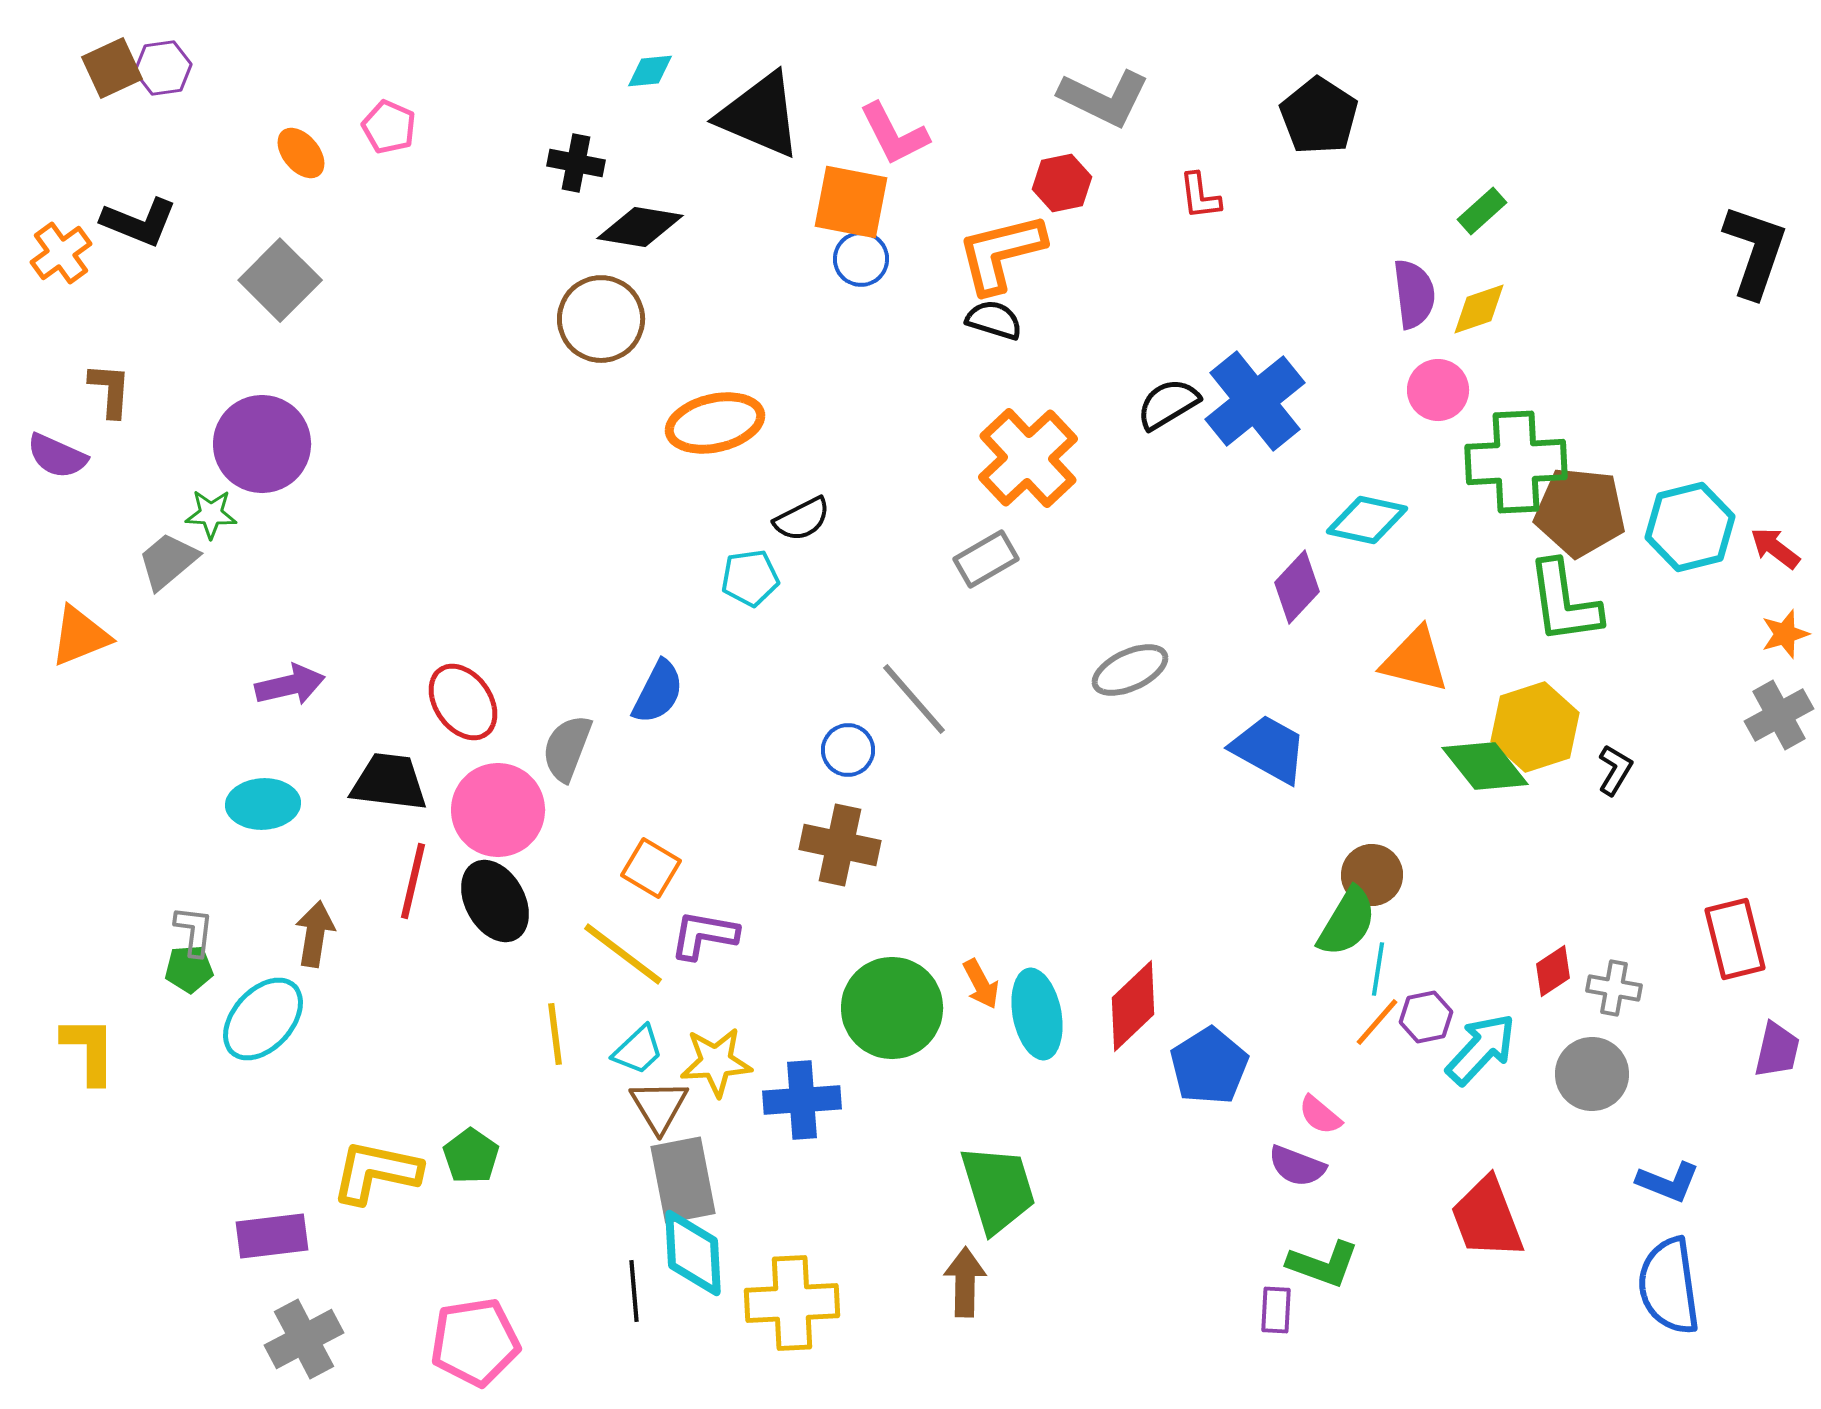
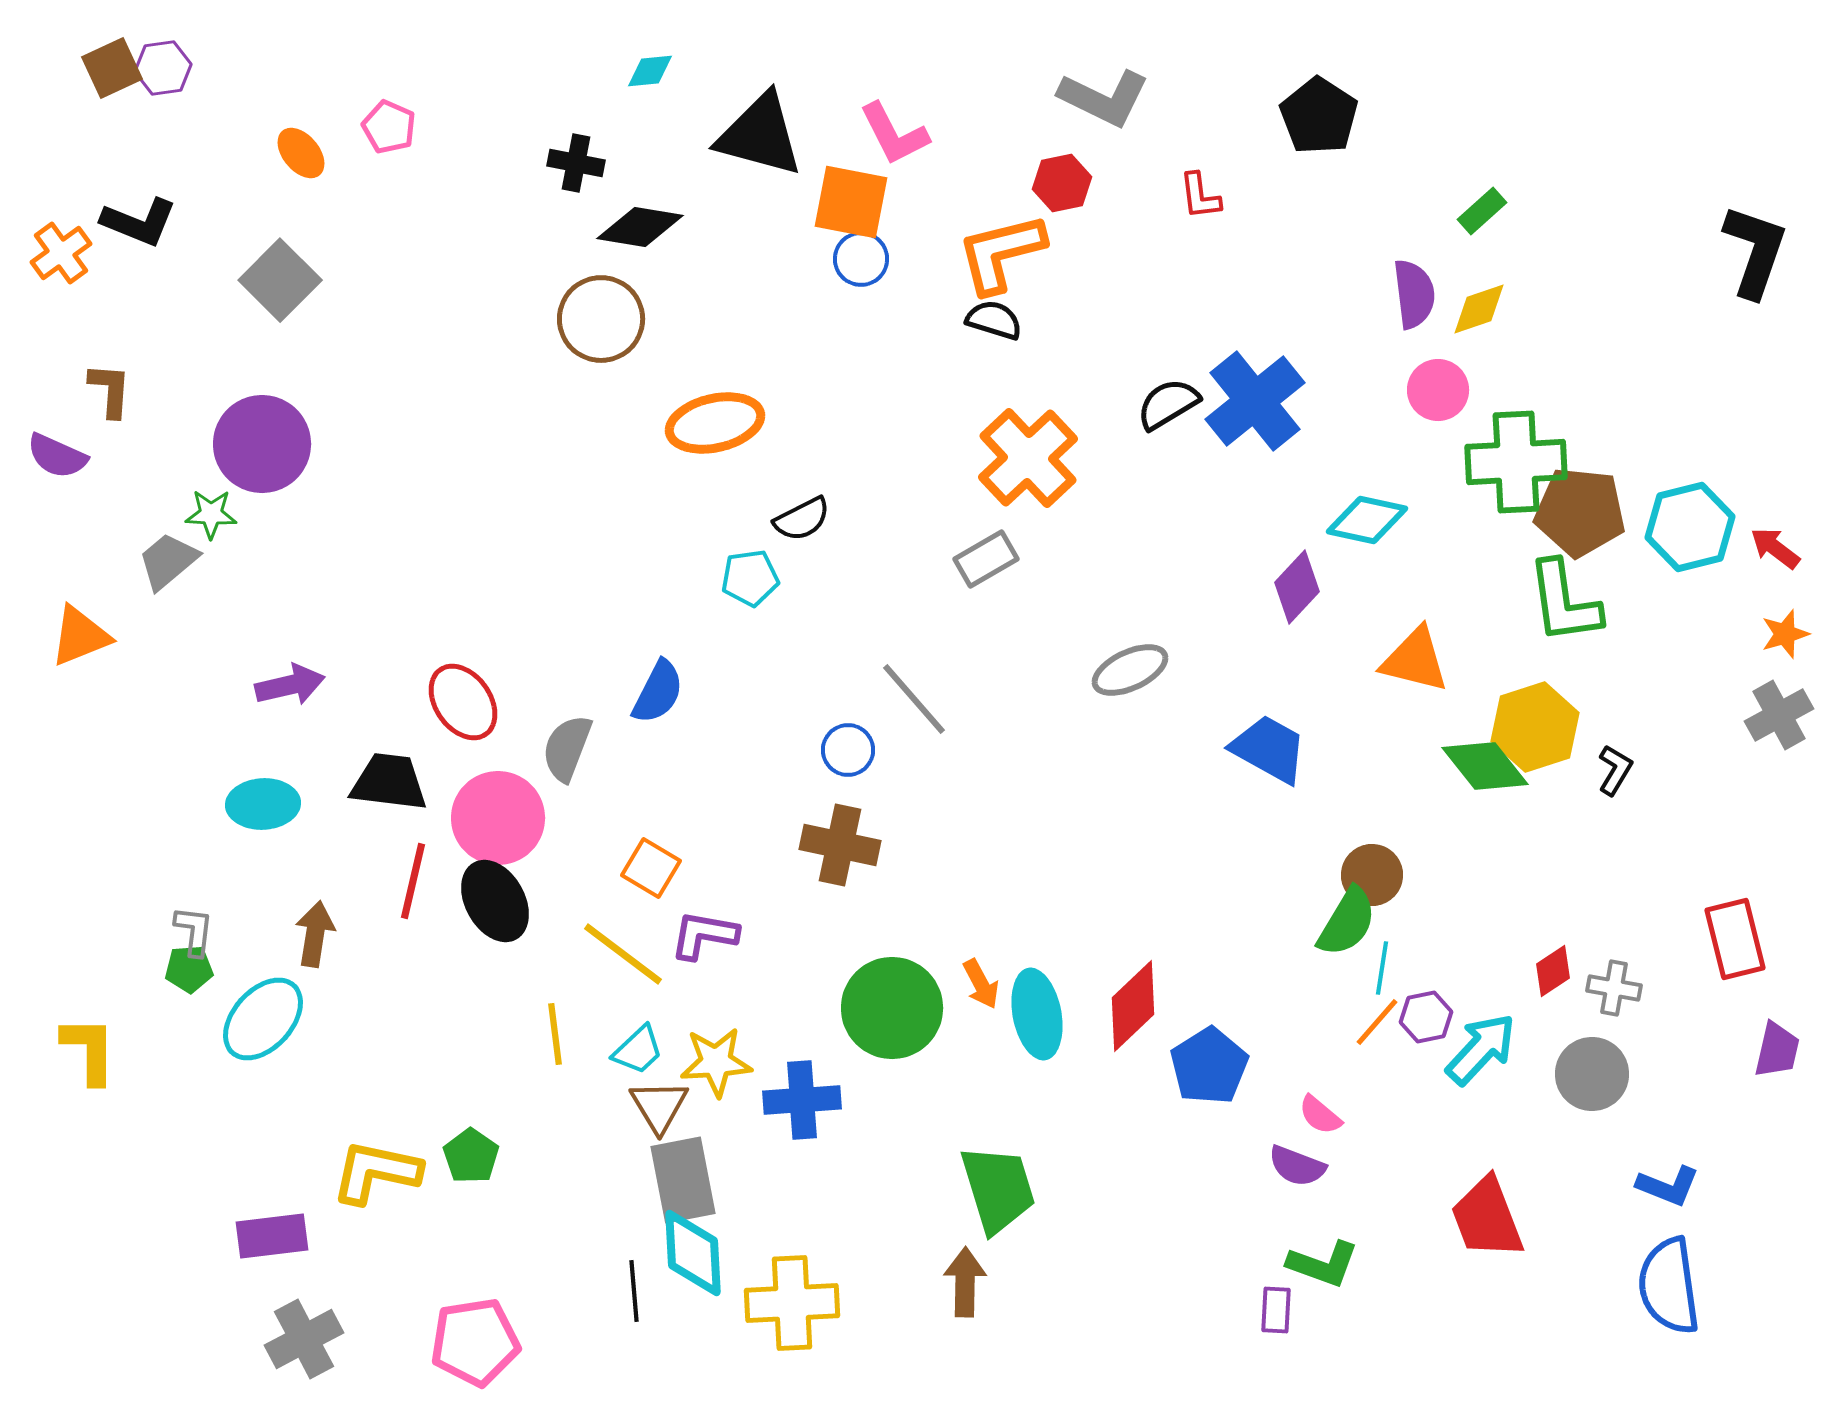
black triangle at (760, 115): moved 20 px down; rotated 8 degrees counterclockwise
pink circle at (498, 810): moved 8 px down
cyan line at (1378, 969): moved 4 px right, 1 px up
blue L-shape at (1668, 1182): moved 4 px down
